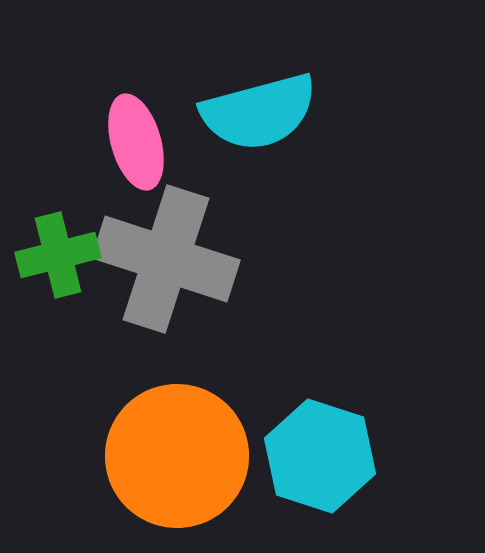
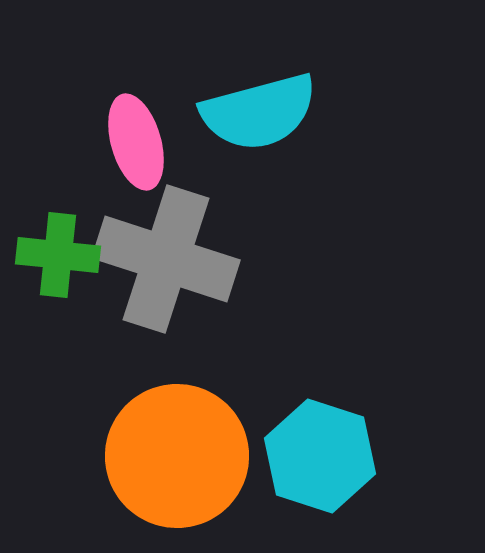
green cross: rotated 20 degrees clockwise
